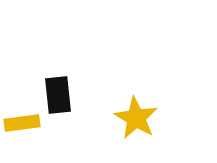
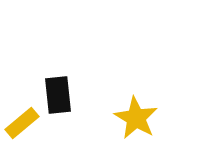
yellow rectangle: rotated 32 degrees counterclockwise
